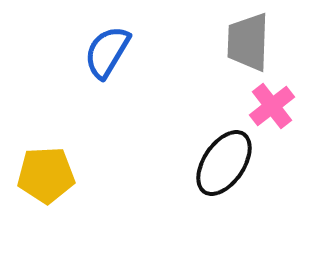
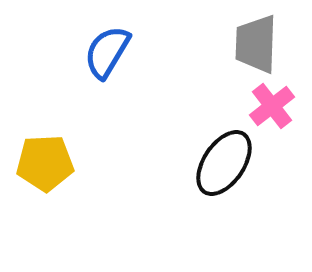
gray trapezoid: moved 8 px right, 2 px down
yellow pentagon: moved 1 px left, 12 px up
